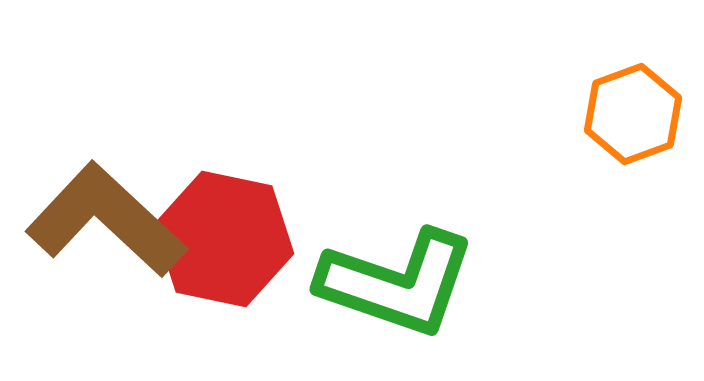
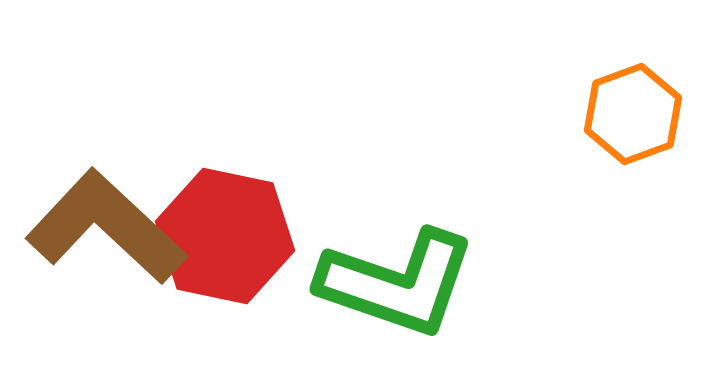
brown L-shape: moved 7 px down
red hexagon: moved 1 px right, 3 px up
